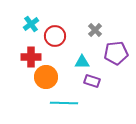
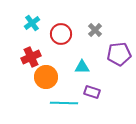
cyan cross: moved 1 px right, 1 px up
red circle: moved 6 px right, 2 px up
purple pentagon: moved 3 px right, 1 px down
red cross: rotated 24 degrees counterclockwise
cyan triangle: moved 5 px down
purple rectangle: moved 11 px down
